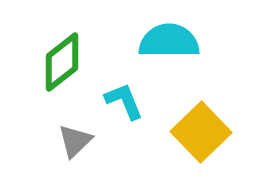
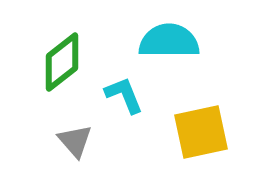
cyan L-shape: moved 6 px up
yellow square: rotated 32 degrees clockwise
gray triangle: rotated 27 degrees counterclockwise
